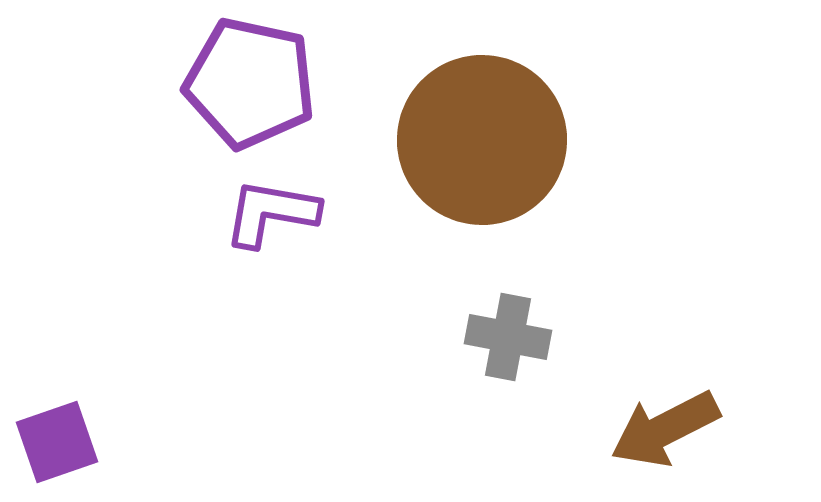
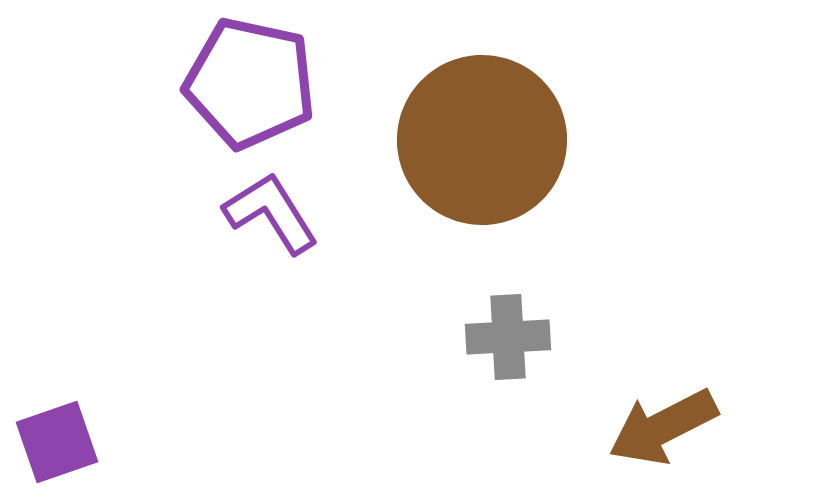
purple L-shape: rotated 48 degrees clockwise
gray cross: rotated 14 degrees counterclockwise
brown arrow: moved 2 px left, 2 px up
